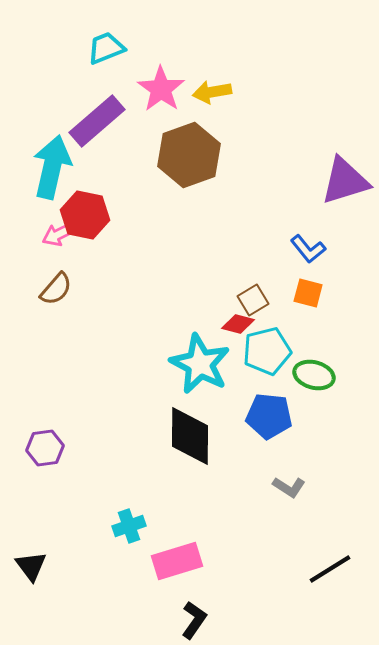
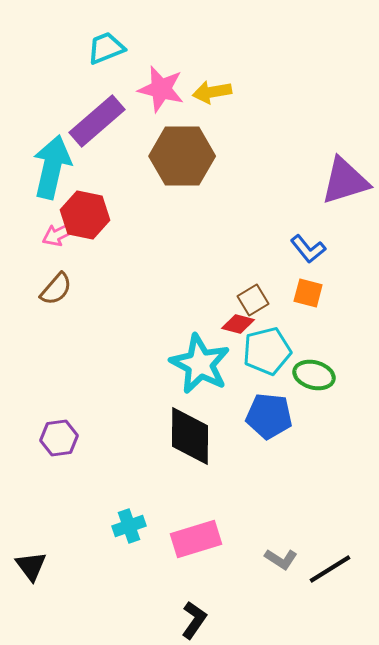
pink star: rotated 21 degrees counterclockwise
brown hexagon: moved 7 px left, 1 px down; rotated 20 degrees clockwise
purple hexagon: moved 14 px right, 10 px up
gray L-shape: moved 8 px left, 72 px down
pink rectangle: moved 19 px right, 22 px up
